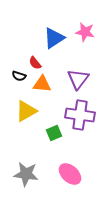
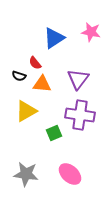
pink star: moved 6 px right
